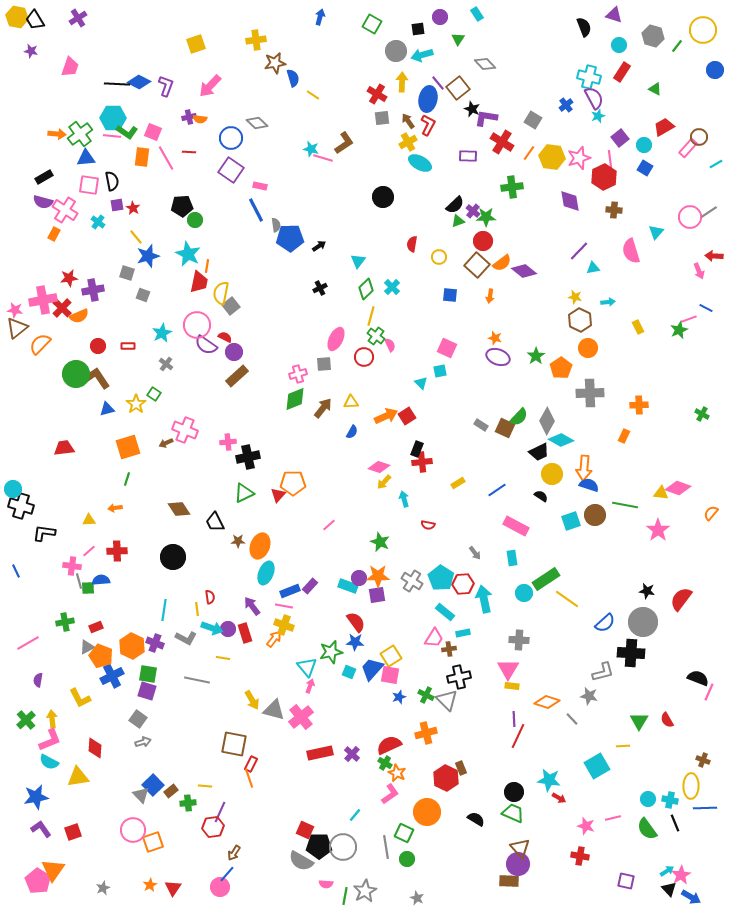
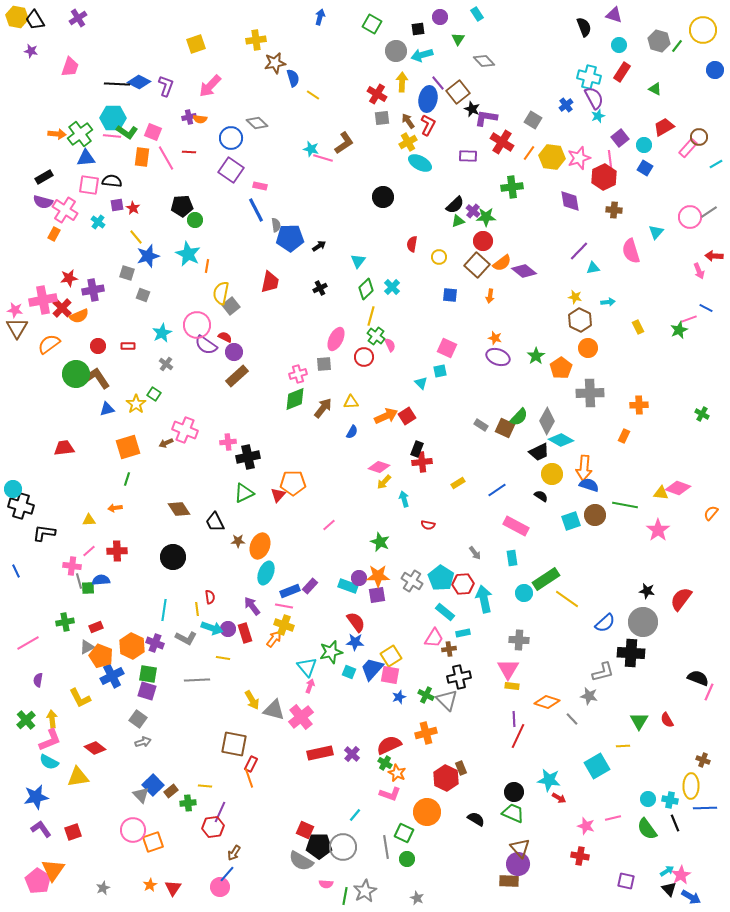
gray hexagon at (653, 36): moved 6 px right, 5 px down
gray diamond at (485, 64): moved 1 px left, 3 px up
brown square at (458, 88): moved 4 px down
black semicircle at (112, 181): rotated 72 degrees counterclockwise
red trapezoid at (199, 282): moved 71 px right
brown triangle at (17, 328): rotated 20 degrees counterclockwise
orange semicircle at (40, 344): moved 9 px right; rotated 10 degrees clockwise
gray line at (197, 680): rotated 15 degrees counterclockwise
red diamond at (95, 748): rotated 55 degrees counterclockwise
pink L-shape at (390, 794): rotated 55 degrees clockwise
